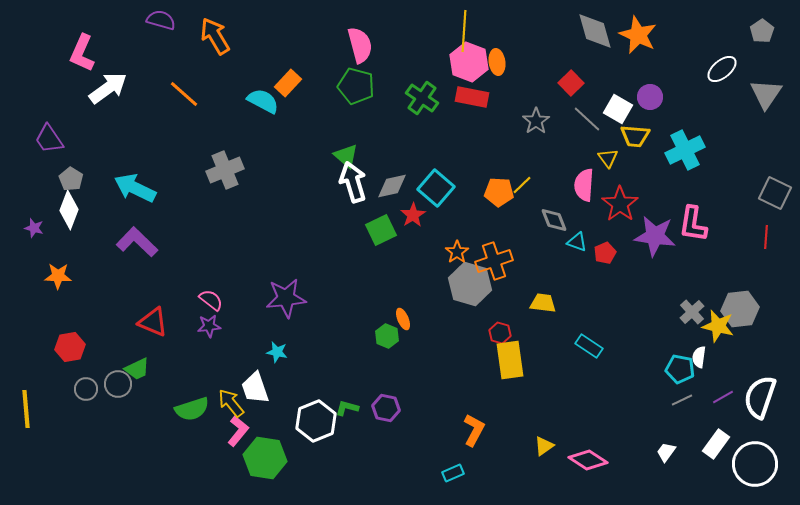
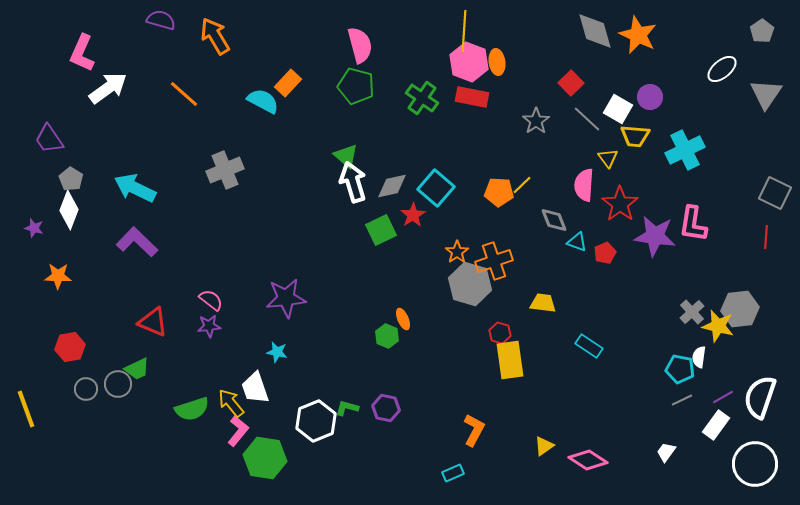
yellow line at (26, 409): rotated 15 degrees counterclockwise
white rectangle at (716, 444): moved 19 px up
